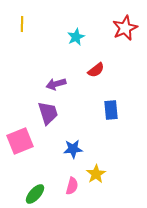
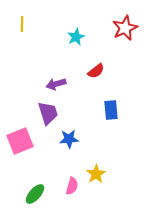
red semicircle: moved 1 px down
blue star: moved 4 px left, 10 px up
